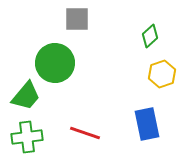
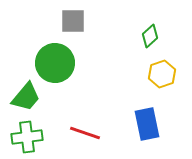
gray square: moved 4 px left, 2 px down
green trapezoid: moved 1 px down
